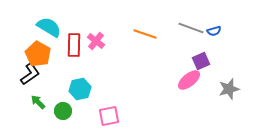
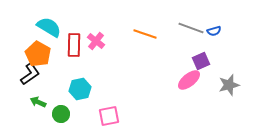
gray star: moved 4 px up
green arrow: rotated 21 degrees counterclockwise
green circle: moved 2 px left, 3 px down
